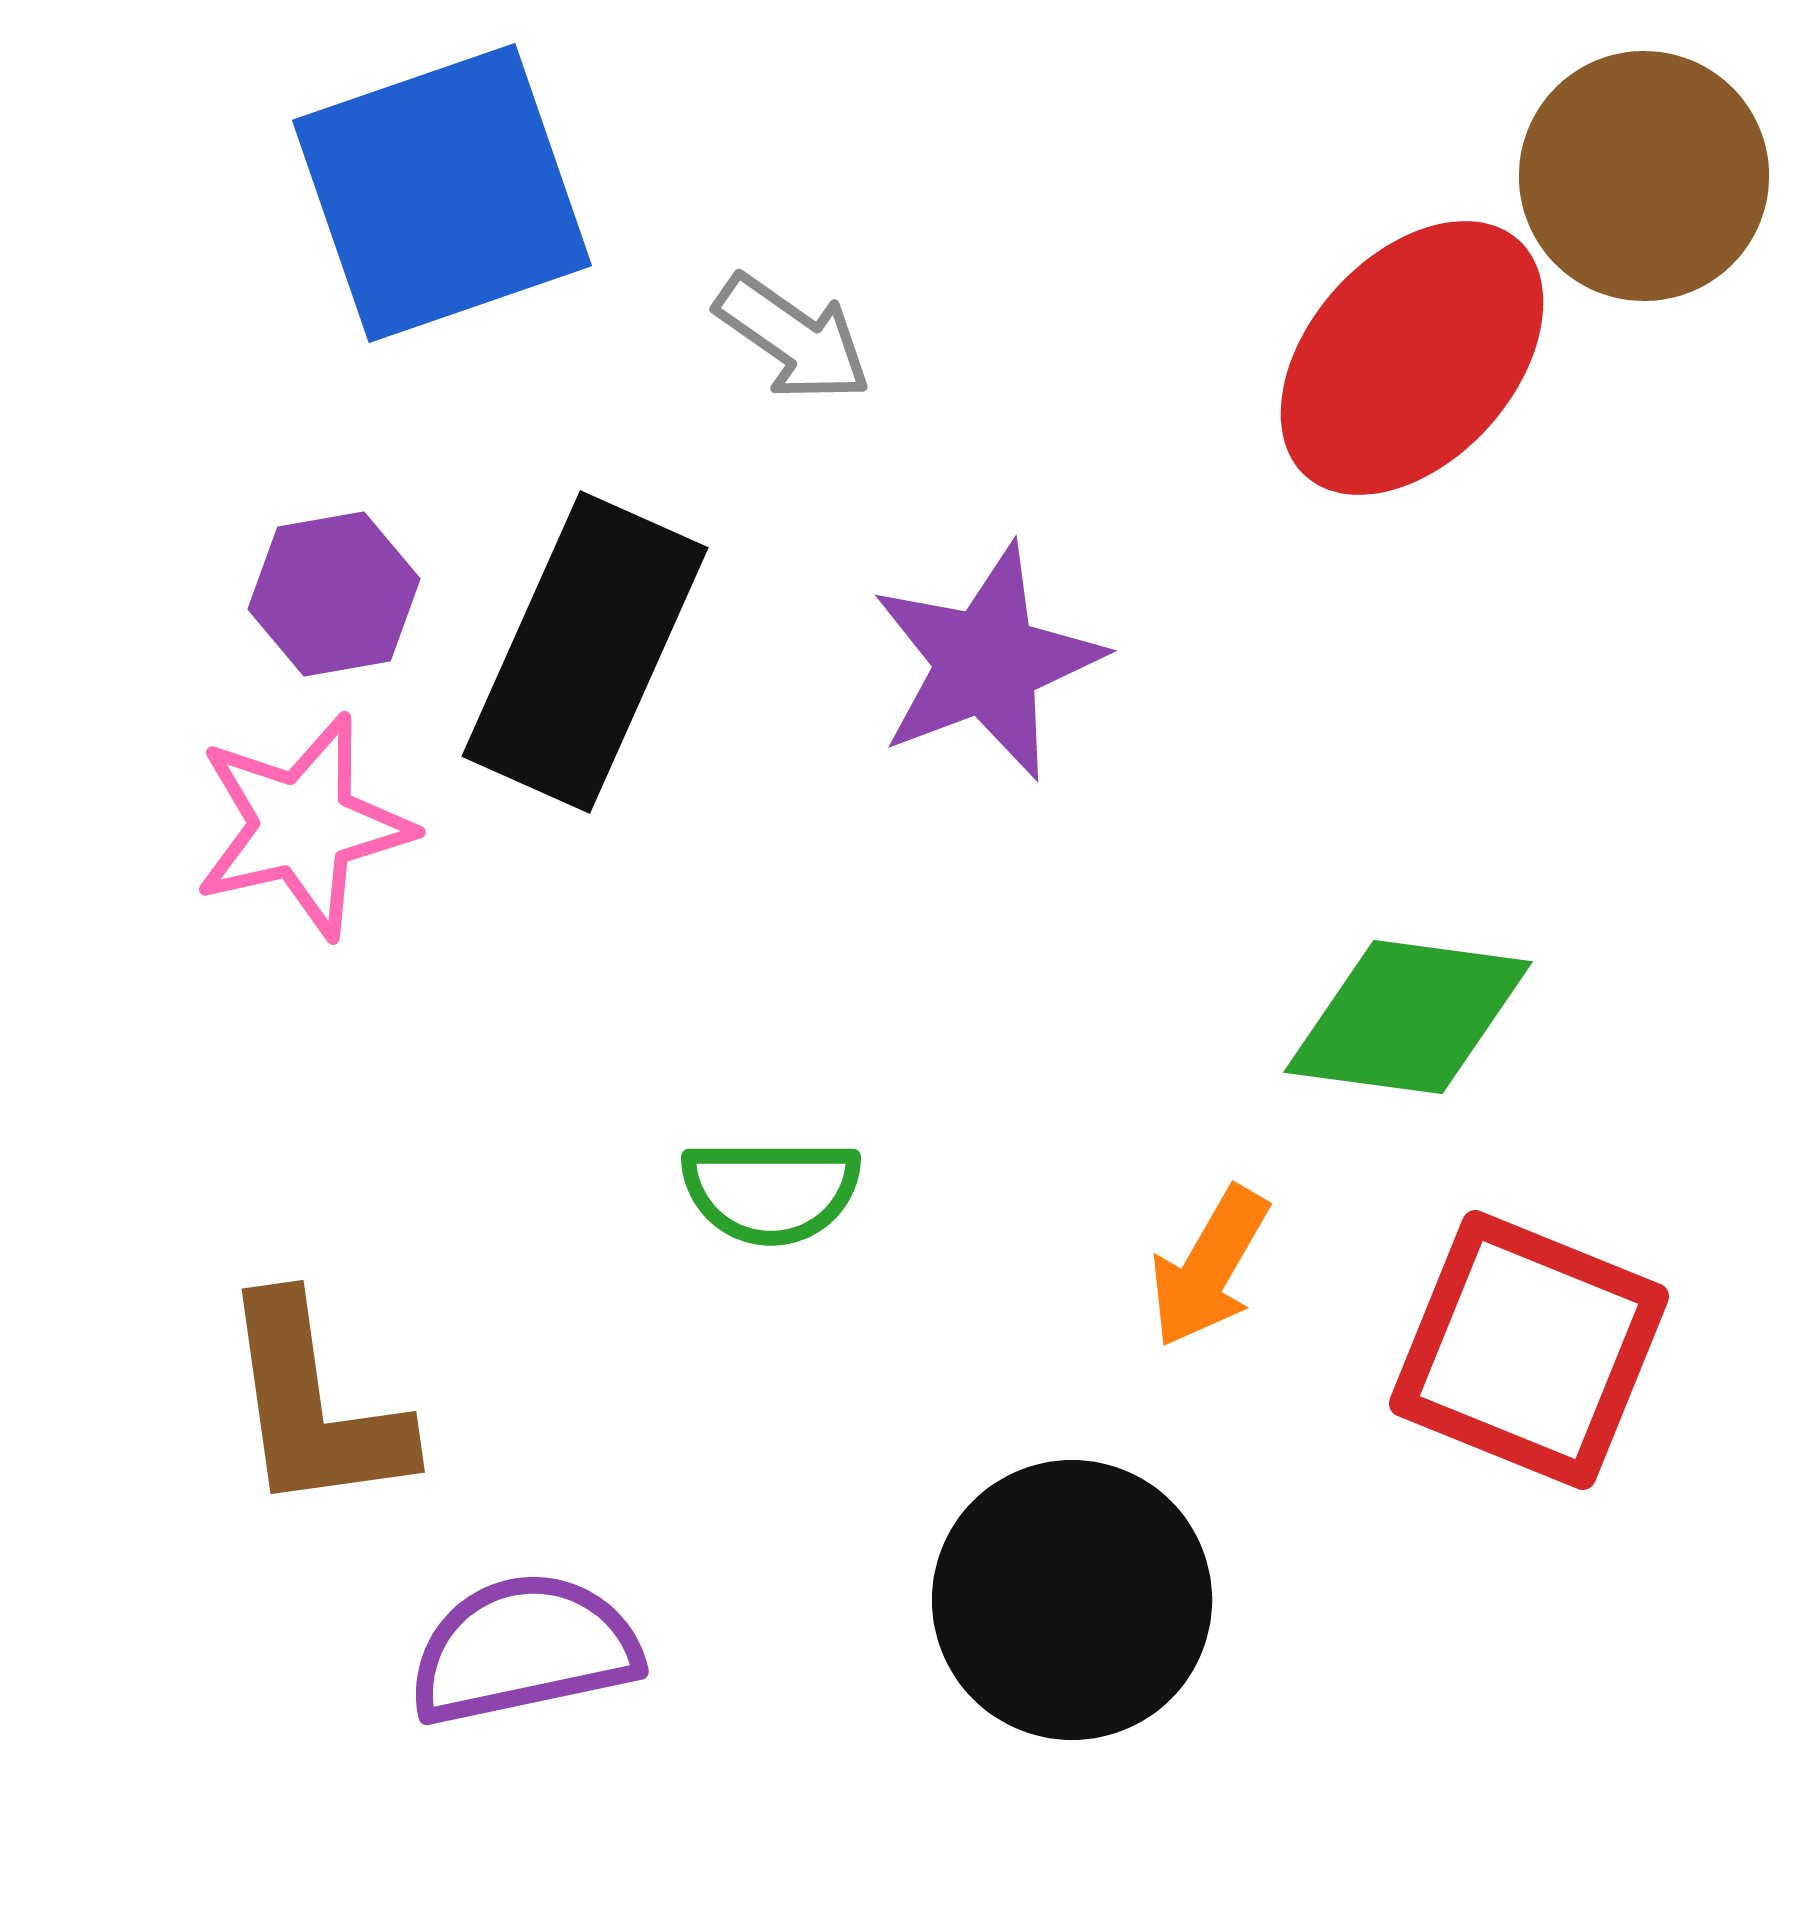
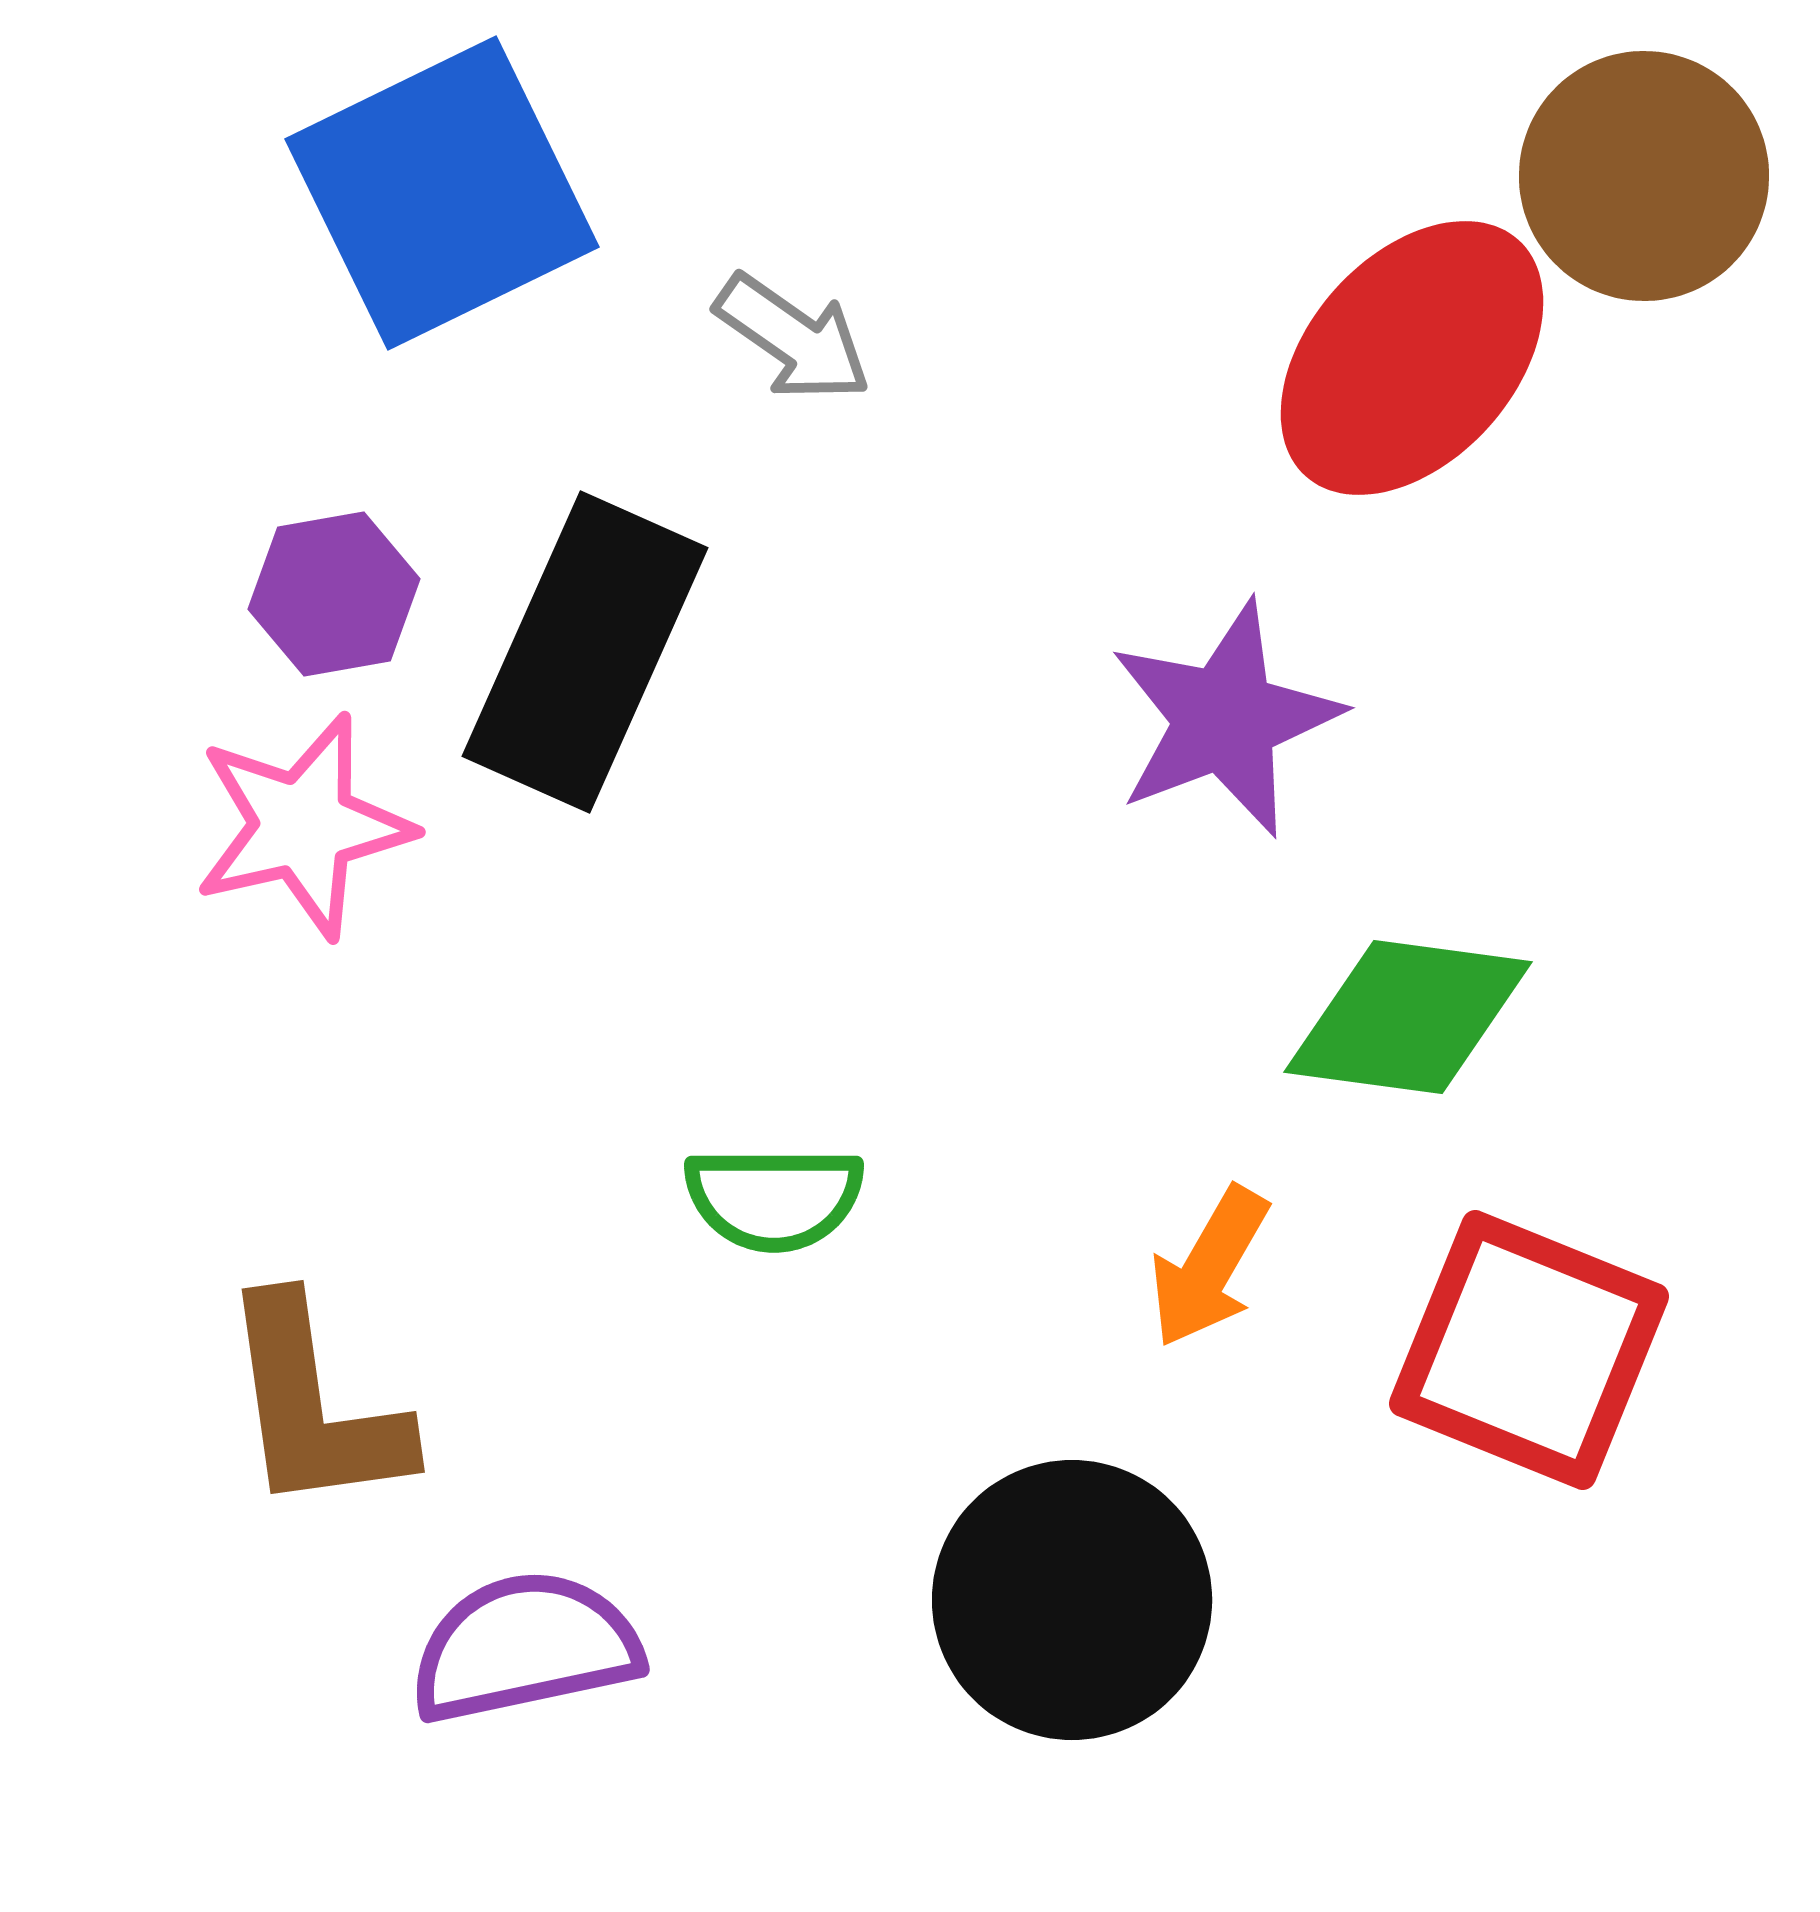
blue square: rotated 7 degrees counterclockwise
purple star: moved 238 px right, 57 px down
green semicircle: moved 3 px right, 7 px down
purple semicircle: moved 1 px right, 2 px up
